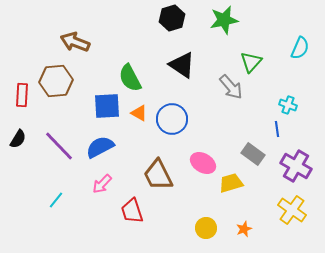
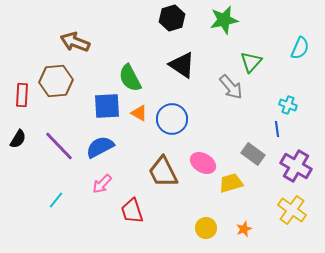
brown trapezoid: moved 5 px right, 3 px up
